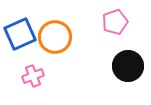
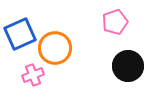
orange circle: moved 11 px down
pink cross: moved 1 px up
